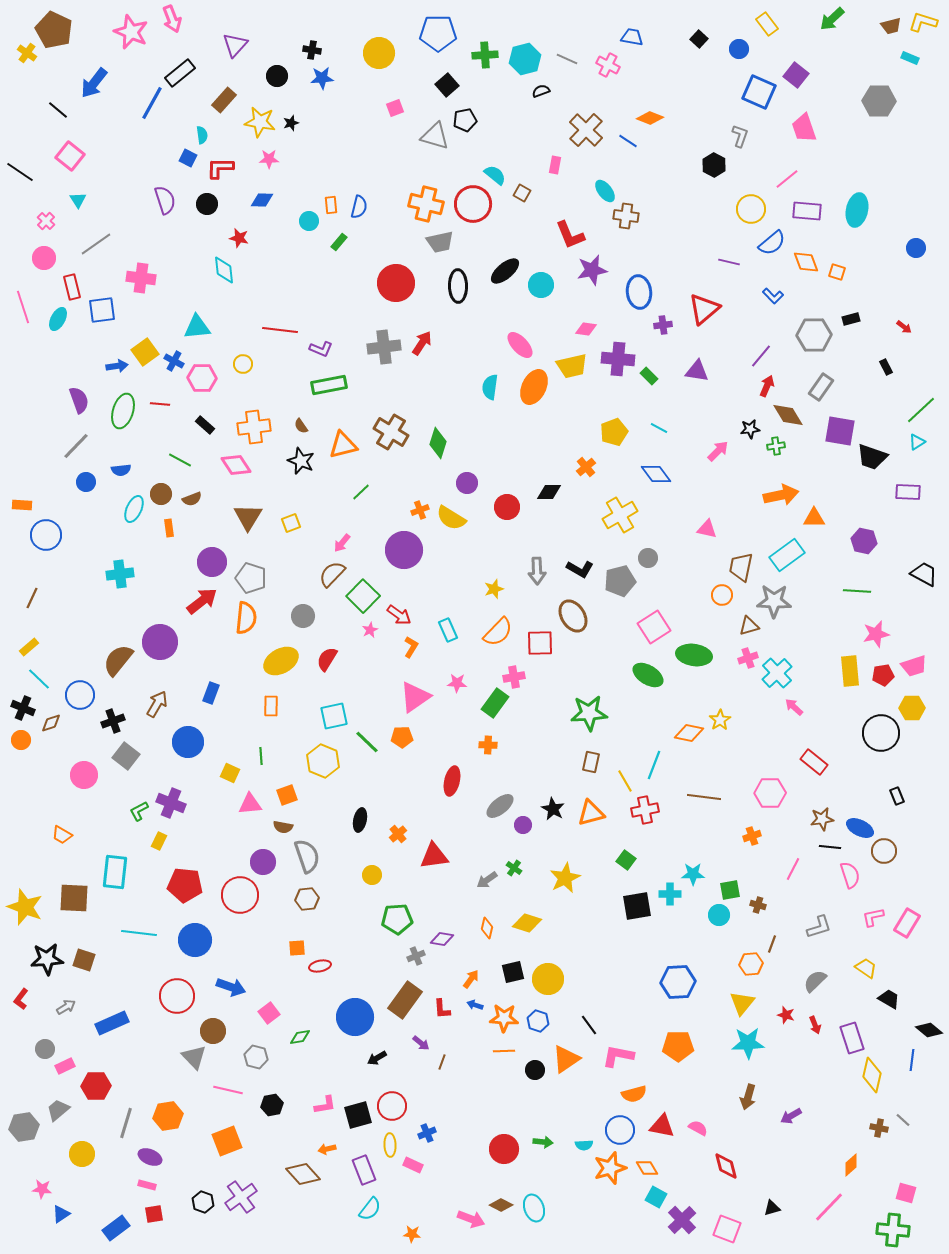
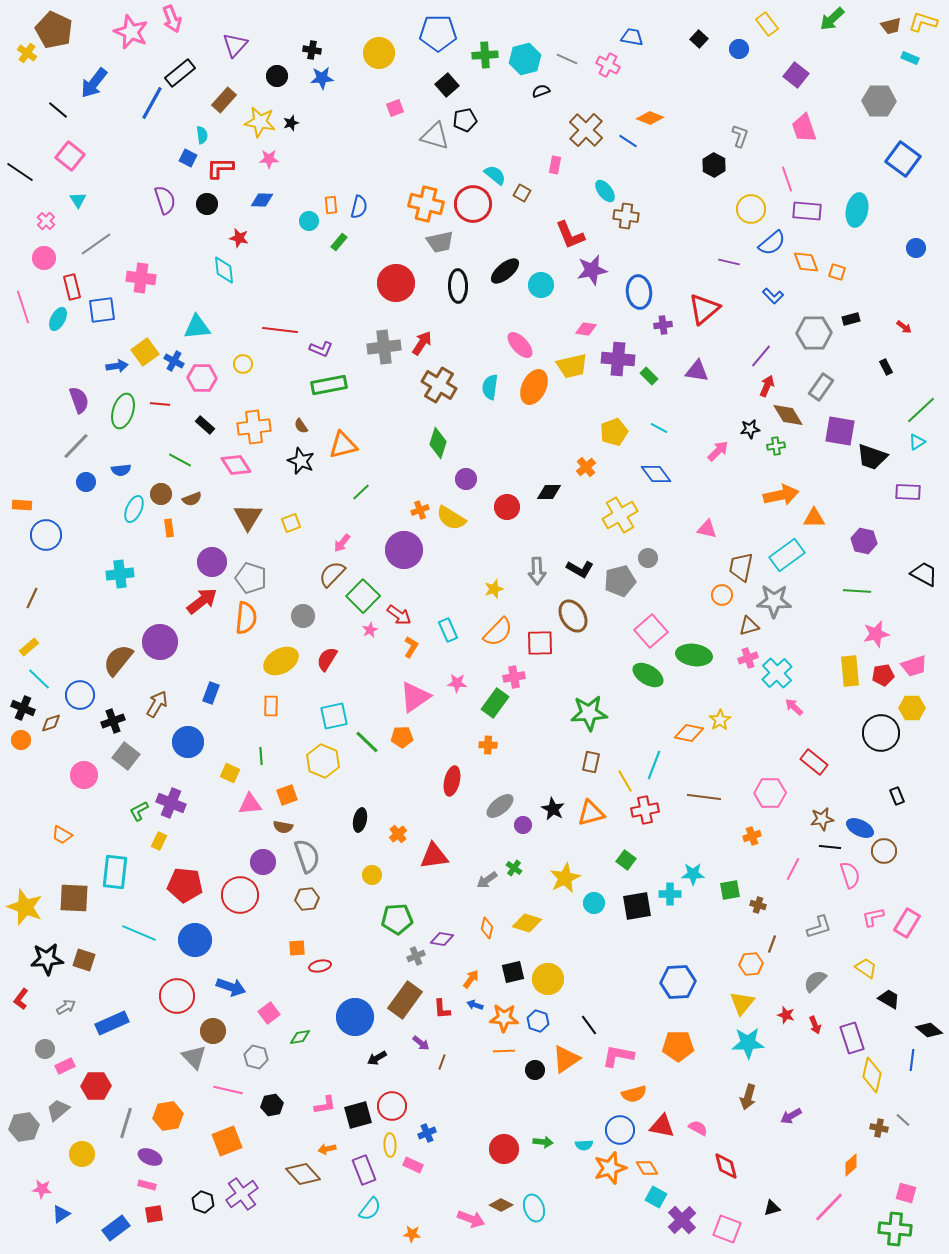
blue square at (759, 92): moved 144 px right, 67 px down; rotated 12 degrees clockwise
pink line at (787, 179): rotated 70 degrees counterclockwise
gray hexagon at (814, 335): moved 2 px up
brown cross at (391, 432): moved 48 px right, 47 px up
purple circle at (467, 483): moved 1 px left, 4 px up
pink square at (654, 627): moved 3 px left, 4 px down; rotated 8 degrees counterclockwise
cyan circle at (719, 915): moved 125 px left, 12 px up
cyan line at (139, 933): rotated 16 degrees clockwise
purple cross at (241, 1197): moved 1 px right, 3 px up
green cross at (893, 1230): moved 2 px right, 1 px up
